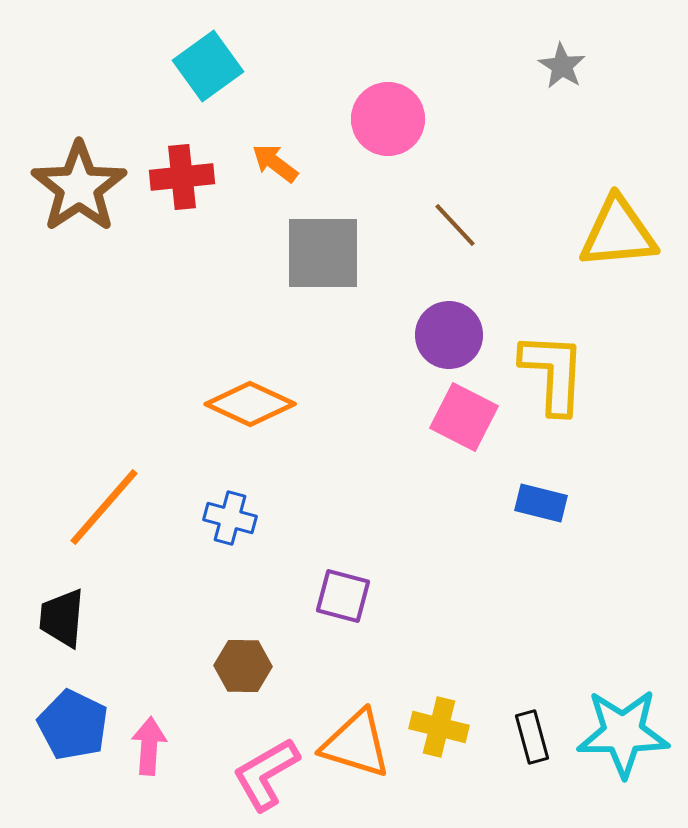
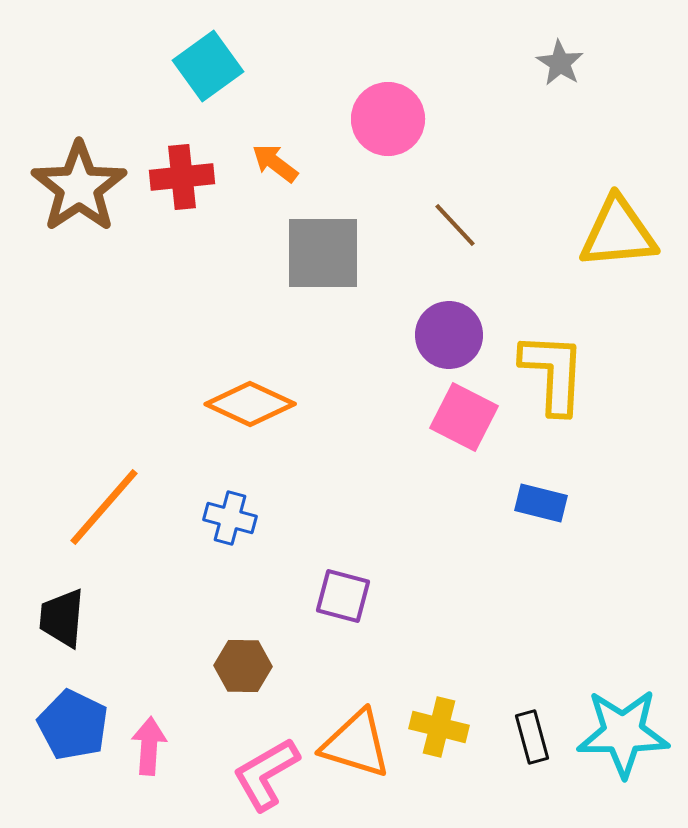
gray star: moved 2 px left, 3 px up
